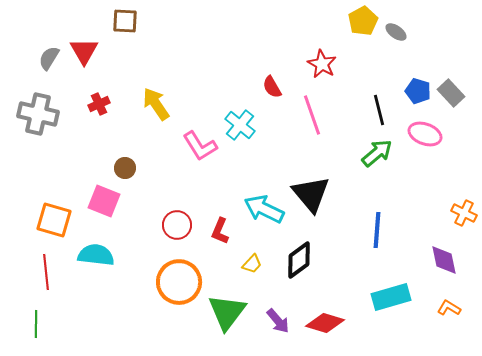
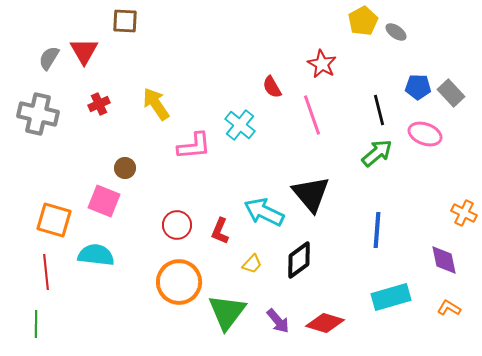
blue pentagon: moved 4 px up; rotated 15 degrees counterclockwise
pink L-shape: moved 6 px left; rotated 63 degrees counterclockwise
cyan arrow: moved 3 px down
